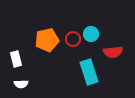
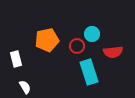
cyan circle: moved 1 px right
red circle: moved 4 px right, 7 px down
white semicircle: moved 4 px right, 3 px down; rotated 120 degrees counterclockwise
